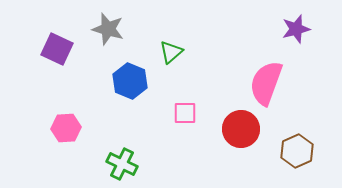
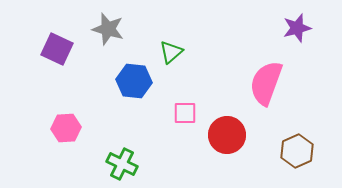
purple star: moved 1 px right, 1 px up
blue hexagon: moved 4 px right; rotated 16 degrees counterclockwise
red circle: moved 14 px left, 6 px down
